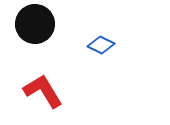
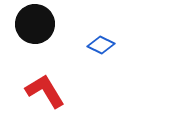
red L-shape: moved 2 px right
